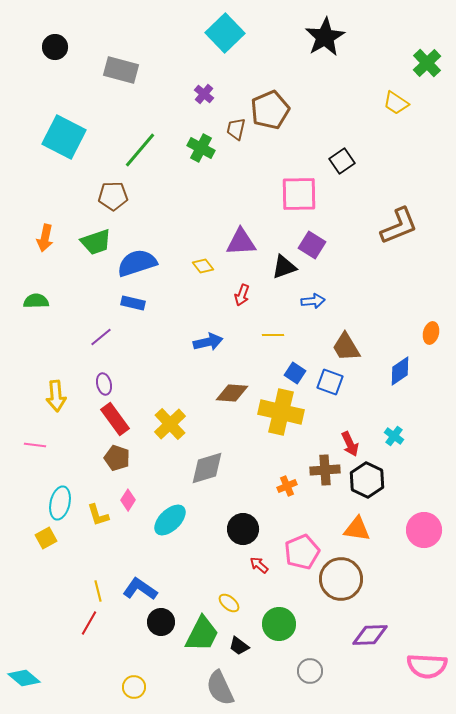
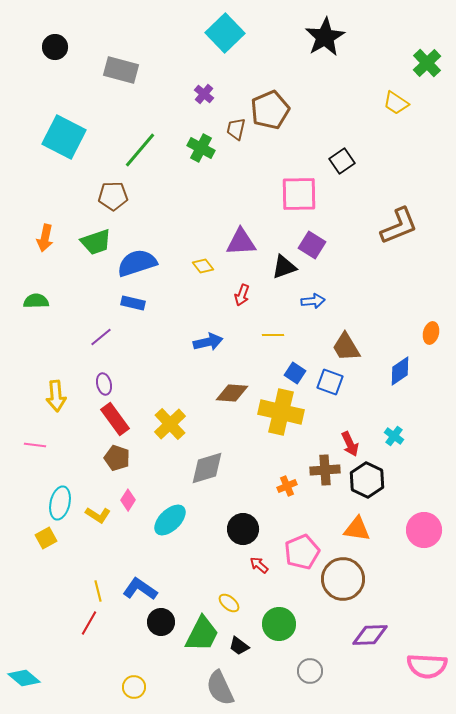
yellow L-shape at (98, 515): rotated 40 degrees counterclockwise
brown circle at (341, 579): moved 2 px right
